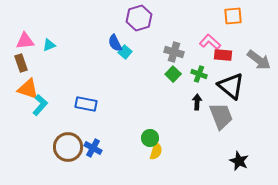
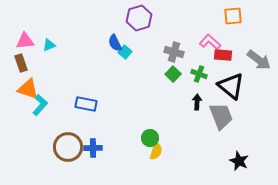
blue cross: rotated 30 degrees counterclockwise
